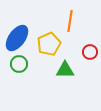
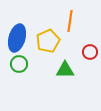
blue ellipse: rotated 20 degrees counterclockwise
yellow pentagon: moved 1 px left, 3 px up
